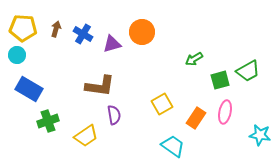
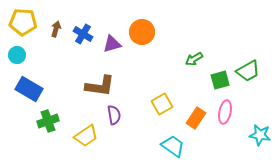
yellow pentagon: moved 6 px up
